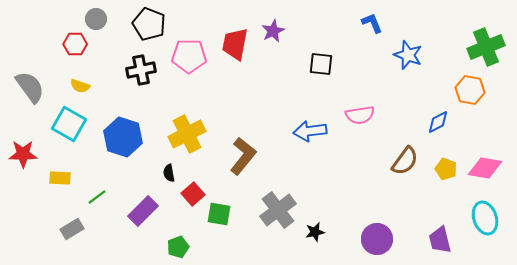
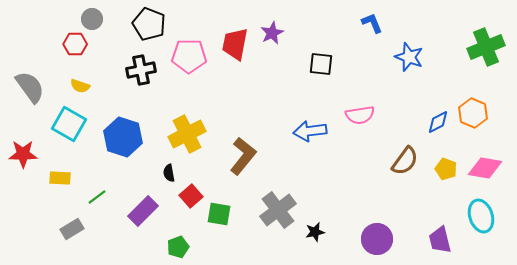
gray circle: moved 4 px left
purple star: moved 1 px left, 2 px down
blue star: moved 1 px right, 2 px down
orange hexagon: moved 3 px right, 23 px down; rotated 12 degrees clockwise
red square: moved 2 px left, 2 px down
cyan ellipse: moved 4 px left, 2 px up
